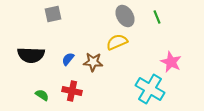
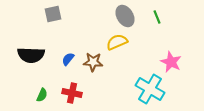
red cross: moved 2 px down
green semicircle: rotated 80 degrees clockwise
